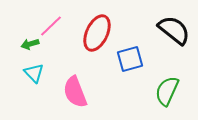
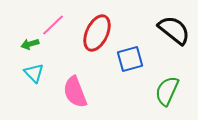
pink line: moved 2 px right, 1 px up
